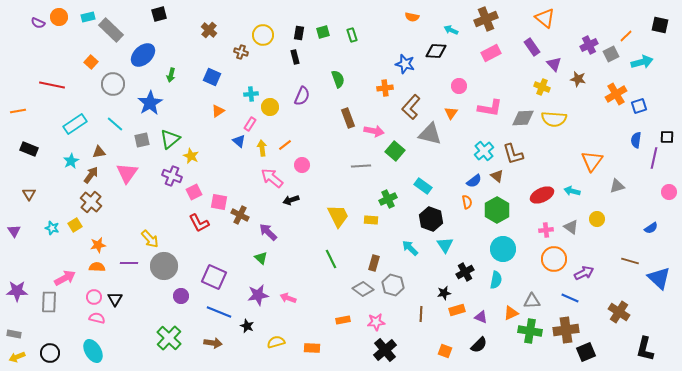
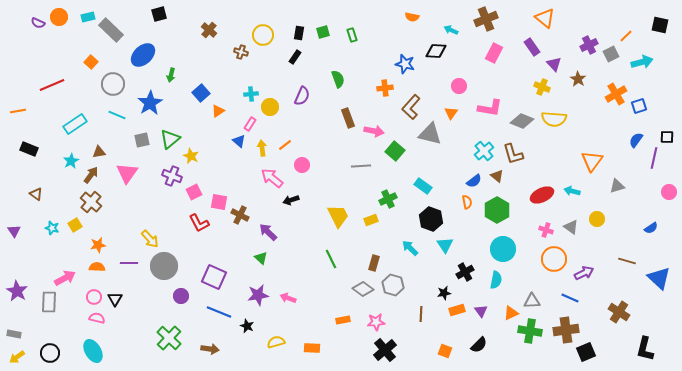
pink rectangle at (491, 53): moved 3 px right; rotated 36 degrees counterclockwise
black rectangle at (295, 57): rotated 48 degrees clockwise
blue square at (212, 77): moved 11 px left, 16 px down; rotated 24 degrees clockwise
brown star at (578, 79): rotated 21 degrees clockwise
red line at (52, 85): rotated 35 degrees counterclockwise
gray diamond at (523, 118): moved 1 px left, 3 px down; rotated 25 degrees clockwise
cyan line at (115, 124): moved 2 px right, 9 px up; rotated 18 degrees counterclockwise
blue semicircle at (636, 140): rotated 28 degrees clockwise
brown triangle at (29, 194): moved 7 px right; rotated 24 degrees counterclockwise
yellow rectangle at (371, 220): rotated 24 degrees counterclockwise
pink cross at (546, 230): rotated 24 degrees clockwise
brown line at (630, 261): moved 3 px left
purple star at (17, 291): rotated 30 degrees clockwise
purple triangle at (481, 317): moved 6 px up; rotated 32 degrees clockwise
brown arrow at (213, 343): moved 3 px left, 6 px down
yellow arrow at (17, 357): rotated 14 degrees counterclockwise
